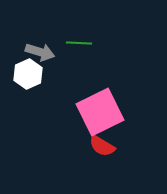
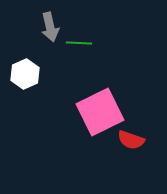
gray arrow: moved 10 px right, 25 px up; rotated 60 degrees clockwise
white hexagon: moved 3 px left
red semicircle: moved 29 px right, 6 px up; rotated 12 degrees counterclockwise
